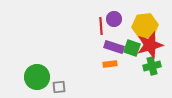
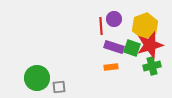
yellow hexagon: rotated 15 degrees counterclockwise
orange rectangle: moved 1 px right, 3 px down
green circle: moved 1 px down
